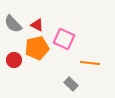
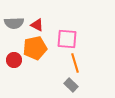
gray semicircle: moved 1 px right, 1 px up; rotated 48 degrees counterclockwise
pink square: moved 3 px right; rotated 20 degrees counterclockwise
orange pentagon: moved 2 px left
orange line: moved 15 px left; rotated 66 degrees clockwise
gray rectangle: moved 1 px down
